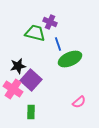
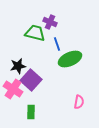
blue line: moved 1 px left
pink semicircle: rotated 40 degrees counterclockwise
